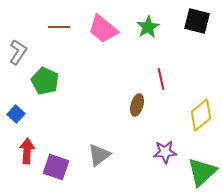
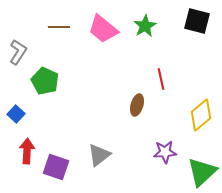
green star: moved 3 px left, 1 px up
